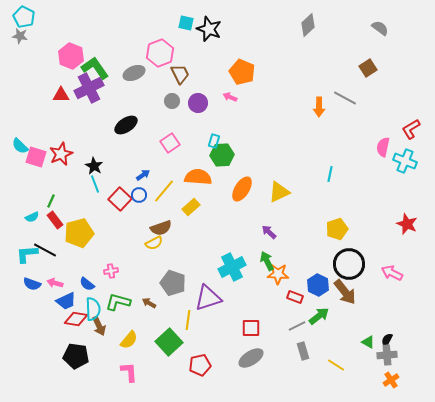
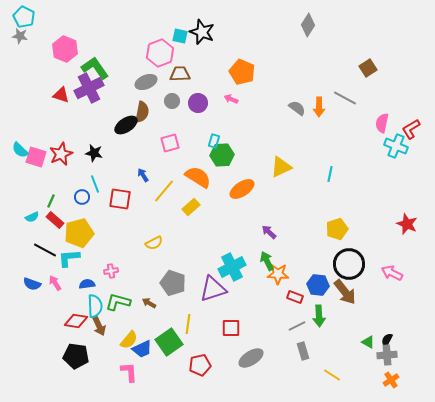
cyan square at (186, 23): moved 6 px left, 13 px down
gray diamond at (308, 25): rotated 15 degrees counterclockwise
gray semicircle at (380, 28): moved 83 px left, 80 px down
black star at (209, 29): moved 7 px left, 3 px down
pink hexagon at (71, 56): moved 6 px left, 7 px up
gray ellipse at (134, 73): moved 12 px right, 9 px down
brown trapezoid at (180, 74): rotated 65 degrees counterclockwise
red triangle at (61, 95): rotated 18 degrees clockwise
pink arrow at (230, 97): moved 1 px right, 2 px down
pink square at (170, 143): rotated 18 degrees clockwise
cyan semicircle at (20, 146): moved 4 px down
pink semicircle at (383, 147): moved 1 px left, 24 px up
cyan cross at (405, 161): moved 9 px left, 15 px up
black star at (94, 166): moved 13 px up; rotated 18 degrees counterclockwise
blue arrow at (143, 175): rotated 88 degrees counterclockwise
orange semicircle at (198, 177): rotated 28 degrees clockwise
orange ellipse at (242, 189): rotated 25 degrees clockwise
yellow triangle at (279, 192): moved 2 px right, 25 px up
blue circle at (139, 195): moved 57 px left, 2 px down
red square at (120, 199): rotated 35 degrees counterclockwise
red rectangle at (55, 220): rotated 12 degrees counterclockwise
brown semicircle at (161, 228): moved 19 px left, 116 px up; rotated 60 degrees counterclockwise
cyan L-shape at (27, 254): moved 42 px right, 4 px down
pink arrow at (55, 283): rotated 42 degrees clockwise
blue semicircle at (87, 284): rotated 133 degrees clockwise
blue hexagon at (318, 285): rotated 20 degrees counterclockwise
purple triangle at (208, 298): moved 5 px right, 9 px up
blue trapezoid at (66, 301): moved 76 px right, 48 px down
cyan semicircle at (93, 309): moved 2 px right, 3 px up
green arrow at (319, 316): rotated 125 degrees clockwise
red diamond at (76, 319): moved 2 px down
yellow line at (188, 320): moved 4 px down
red square at (251, 328): moved 20 px left
green square at (169, 342): rotated 8 degrees clockwise
yellow line at (336, 365): moved 4 px left, 10 px down
